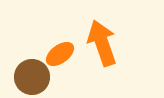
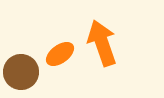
brown circle: moved 11 px left, 5 px up
